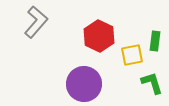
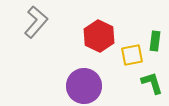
purple circle: moved 2 px down
